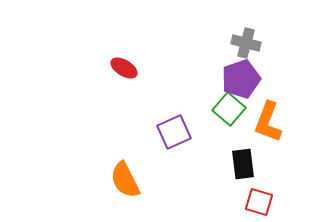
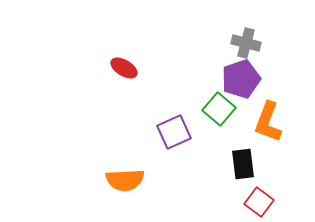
green square: moved 10 px left
orange semicircle: rotated 66 degrees counterclockwise
red square: rotated 20 degrees clockwise
